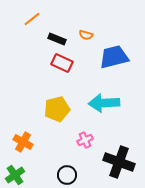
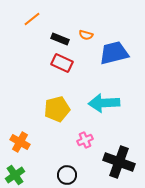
black rectangle: moved 3 px right
blue trapezoid: moved 4 px up
orange cross: moved 3 px left
